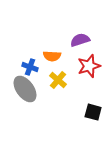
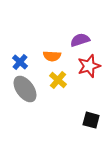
blue cross: moved 10 px left, 5 px up; rotated 21 degrees clockwise
black square: moved 2 px left, 8 px down
